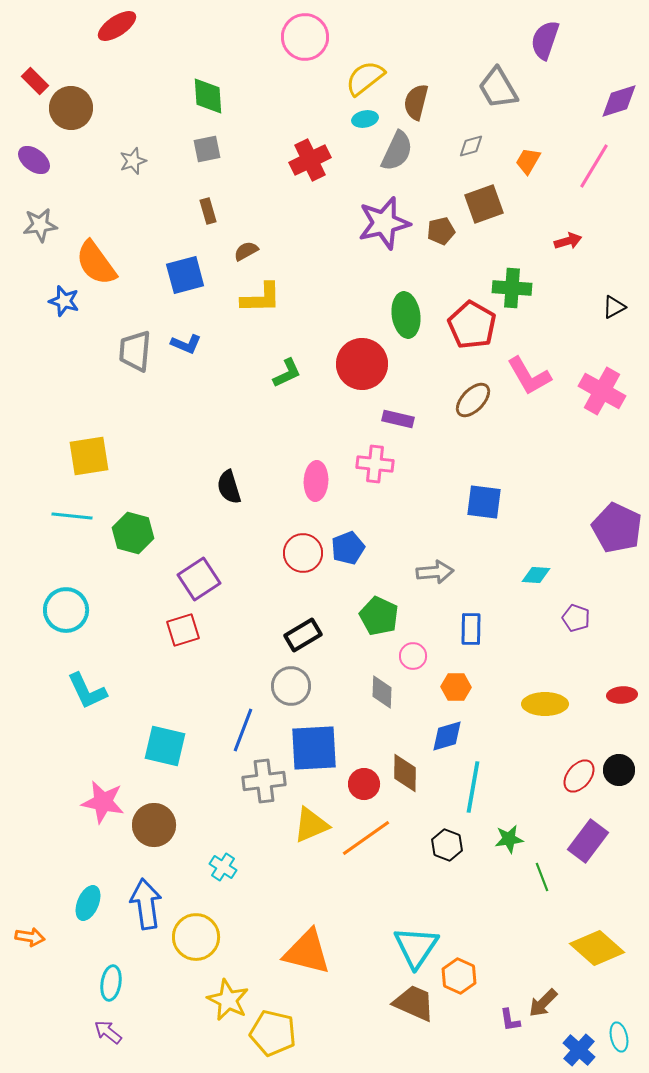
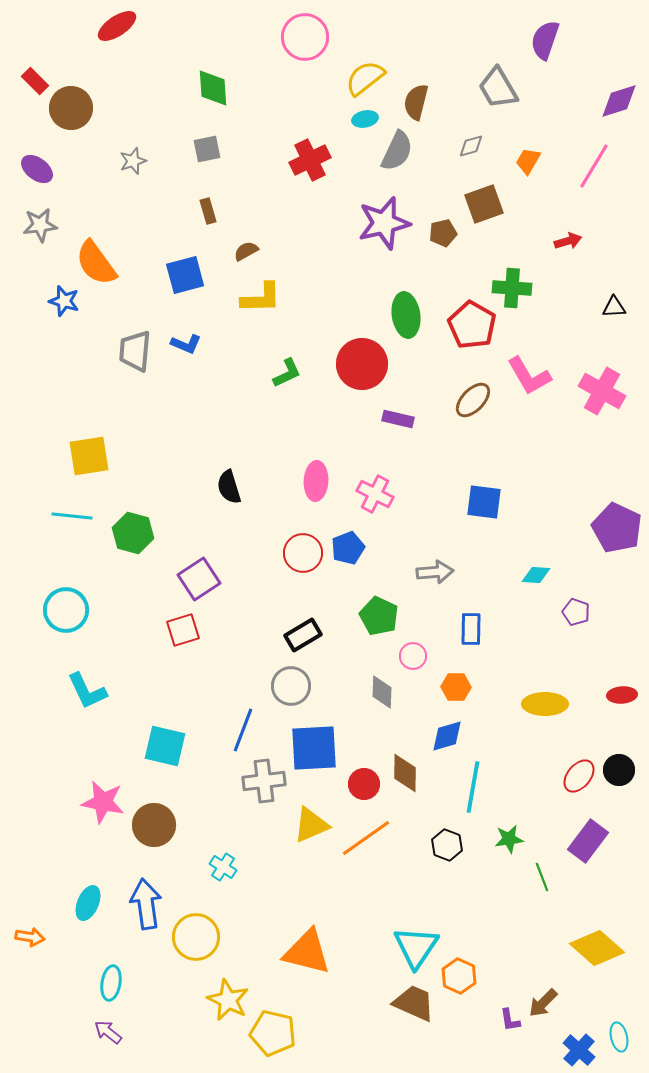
green diamond at (208, 96): moved 5 px right, 8 px up
purple ellipse at (34, 160): moved 3 px right, 9 px down
brown pentagon at (441, 231): moved 2 px right, 2 px down
black triangle at (614, 307): rotated 25 degrees clockwise
pink cross at (375, 464): moved 30 px down; rotated 21 degrees clockwise
purple pentagon at (576, 618): moved 6 px up
